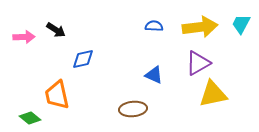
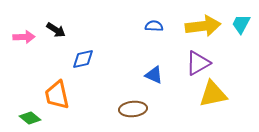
yellow arrow: moved 3 px right, 1 px up
